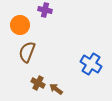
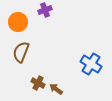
purple cross: rotated 32 degrees counterclockwise
orange circle: moved 2 px left, 3 px up
brown semicircle: moved 6 px left
